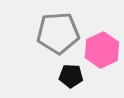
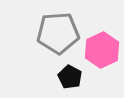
black pentagon: moved 1 px left, 1 px down; rotated 25 degrees clockwise
